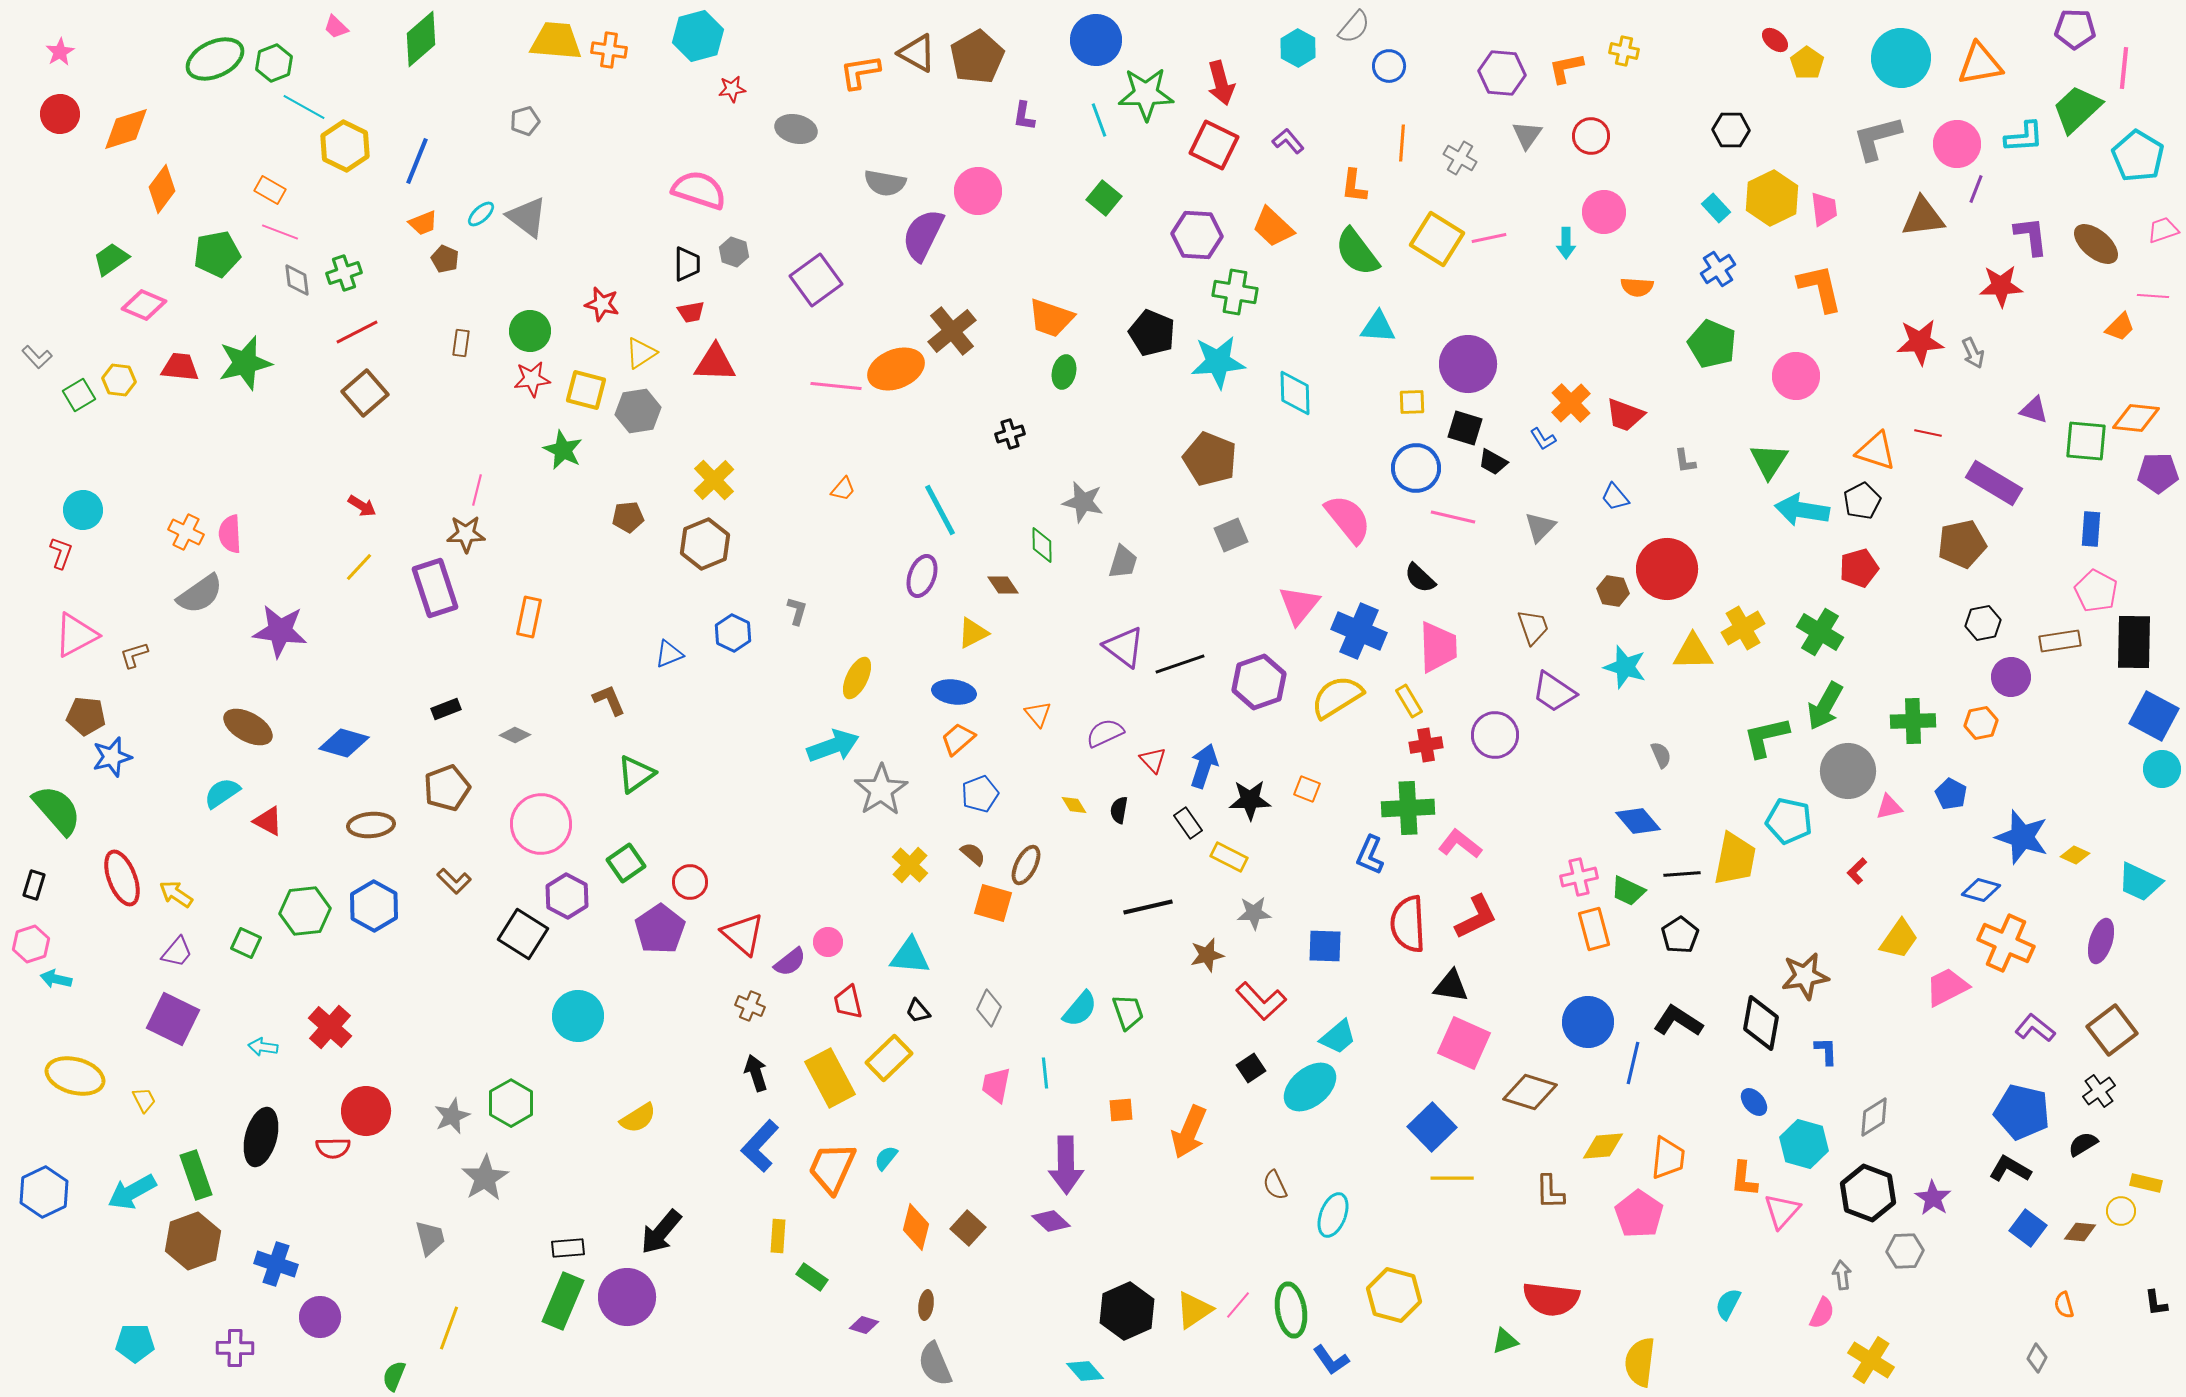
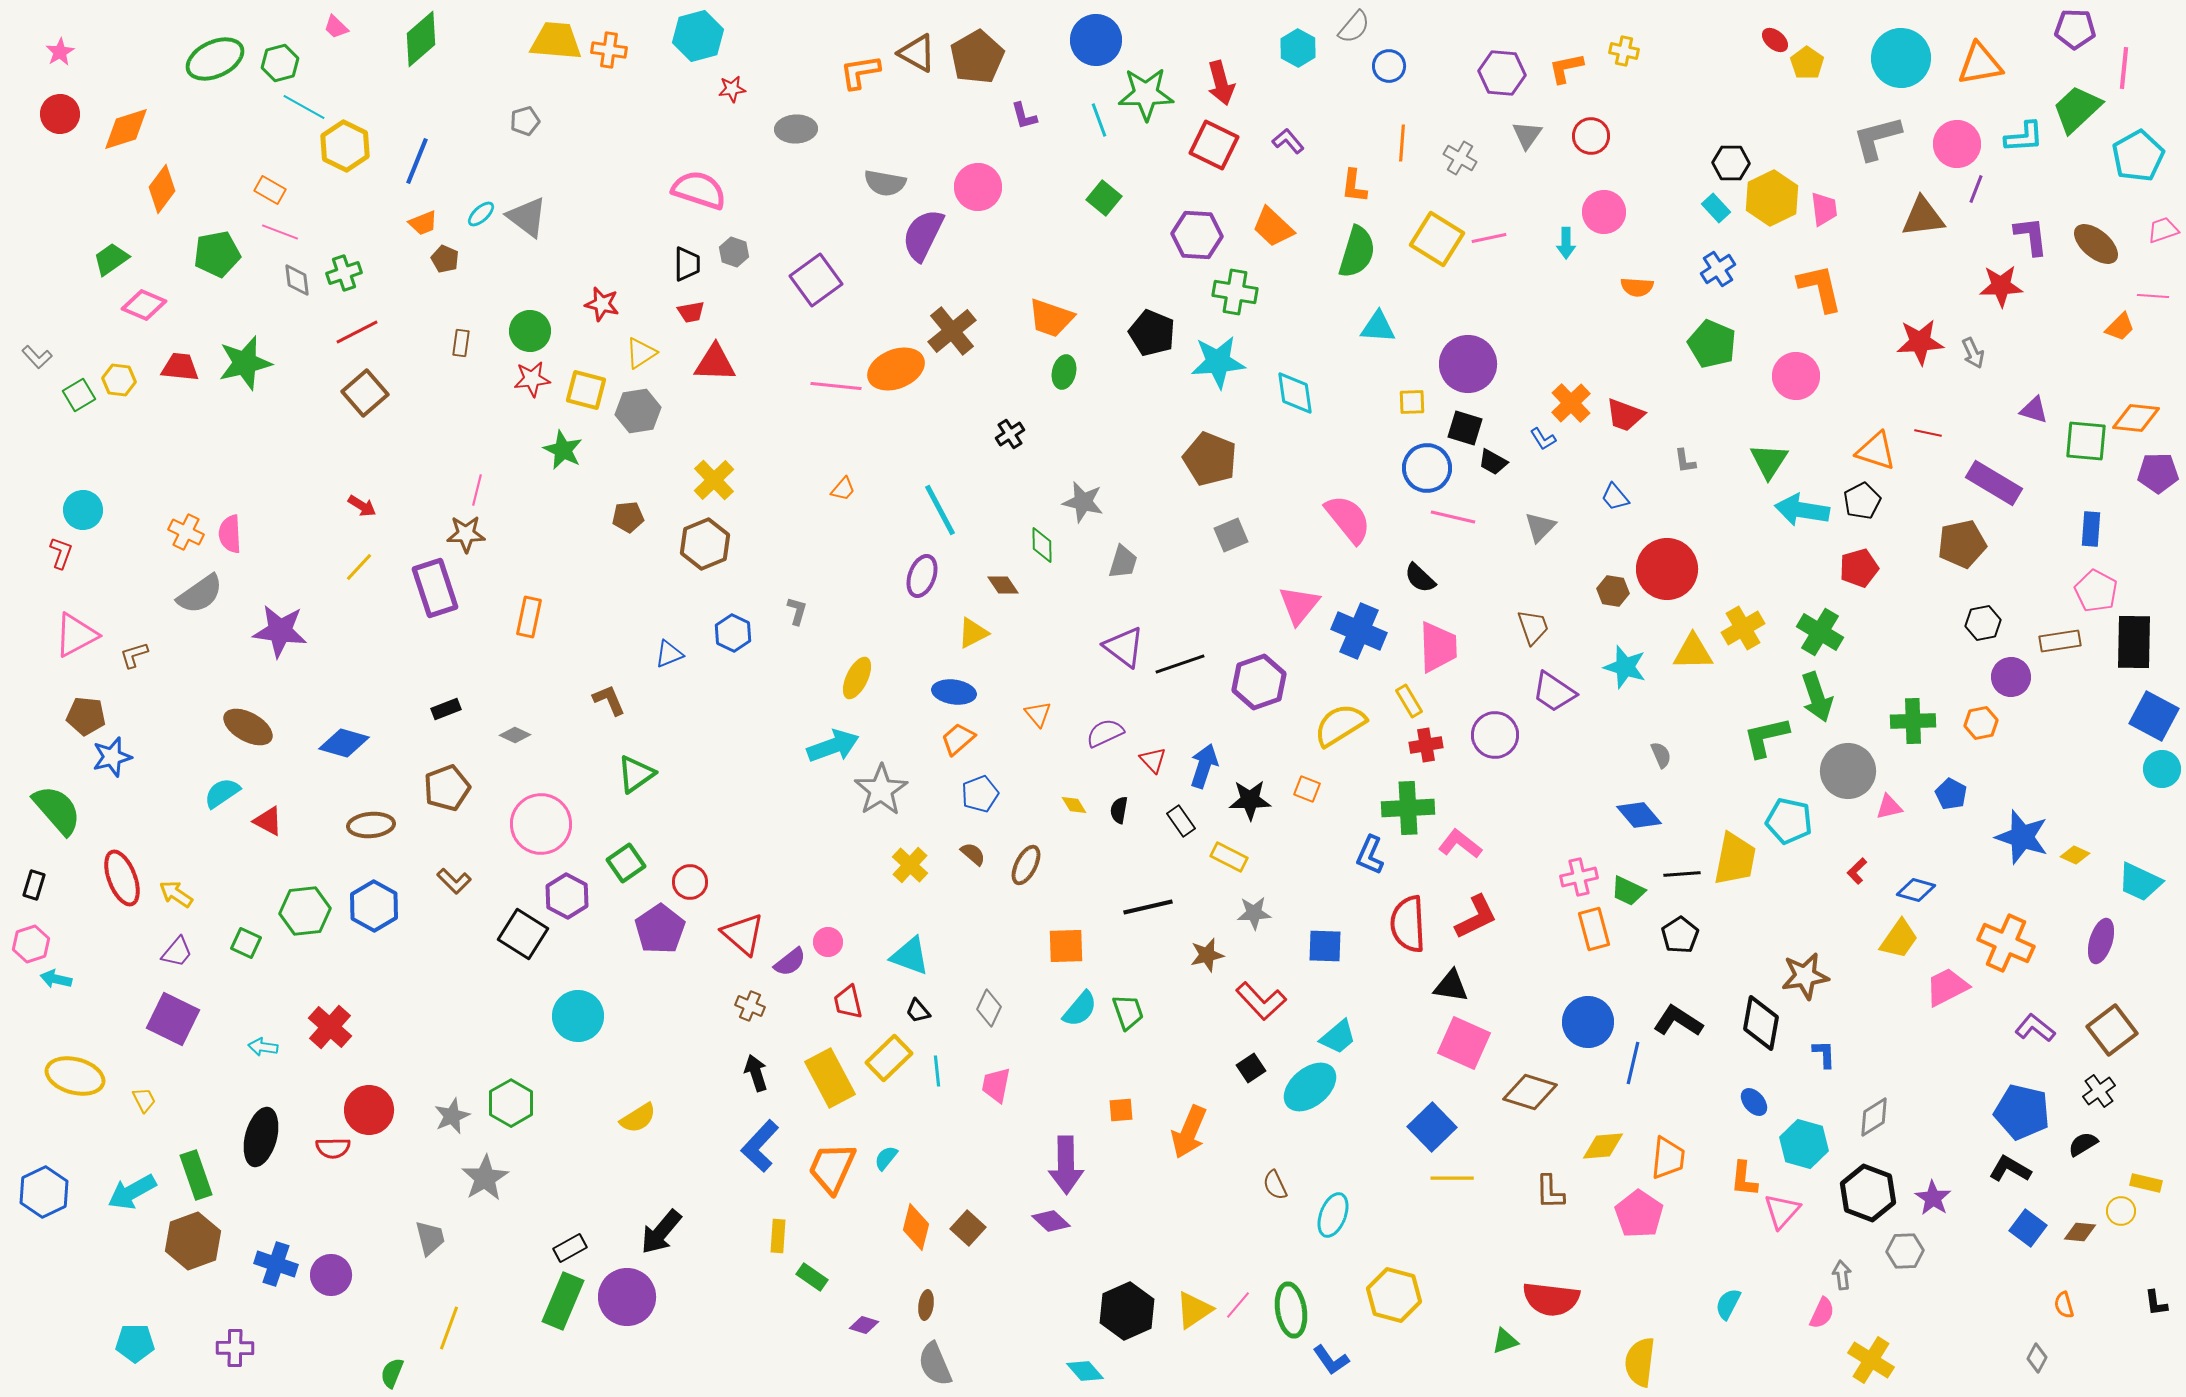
green hexagon at (274, 63): moved 6 px right; rotated 6 degrees clockwise
purple L-shape at (1024, 116): rotated 24 degrees counterclockwise
gray ellipse at (796, 129): rotated 15 degrees counterclockwise
black hexagon at (1731, 130): moved 33 px down
cyan pentagon at (2138, 156): rotated 12 degrees clockwise
pink circle at (978, 191): moved 4 px up
green semicircle at (1357, 252): rotated 126 degrees counterclockwise
cyan diamond at (1295, 393): rotated 6 degrees counterclockwise
black cross at (1010, 434): rotated 16 degrees counterclockwise
blue circle at (1416, 468): moved 11 px right
yellow semicircle at (1337, 697): moved 3 px right, 28 px down
green arrow at (1825, 706): moved 8 px left, 9 px up; rotated 48 degrees counterclockwise
blue diamond at (1638, 821): moved 1 px right, 6 px up
black rectangle at (1188, 823): moved 7 px left, 2 px up
blue diamond at (1981, 890): moved 65 px left
orange square at (993, 903): moved 73 px right, 43 px down; rotated 18 degrees counterclockwise
cyan triangle at (910, 956): rotated 15 degrees clockwise
blue L-shape at (1826, 1051): moved 2 px left, 3 px down
cyan line at (1045, 1073): moved 108 px left, 2 px up
red circle at (366, 1111): moved 3 px right, 1 px up
black rectangle at (568, 1248): moved 2 px right; rotated 24 degrees counterclockwise
purple circle at (320, 1317): moved 11 px right, 42 px up
green semicircle at (394, 1376): moved 2 px left, 3 px up
